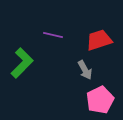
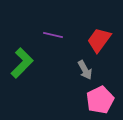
red trapezoid: rotated 36 degrees counterclockwise
